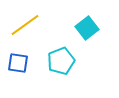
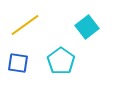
cyan square: moved 1 px up
cyan pentagon: rotated 16 degrees counterclockwise
